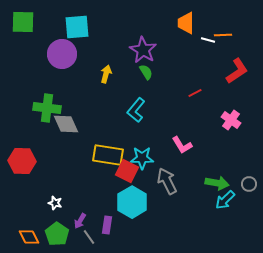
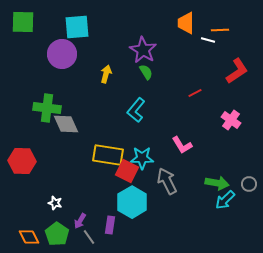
orange line: moved 3 px left, 5 px up
purple rectangle: moved 3 px right
